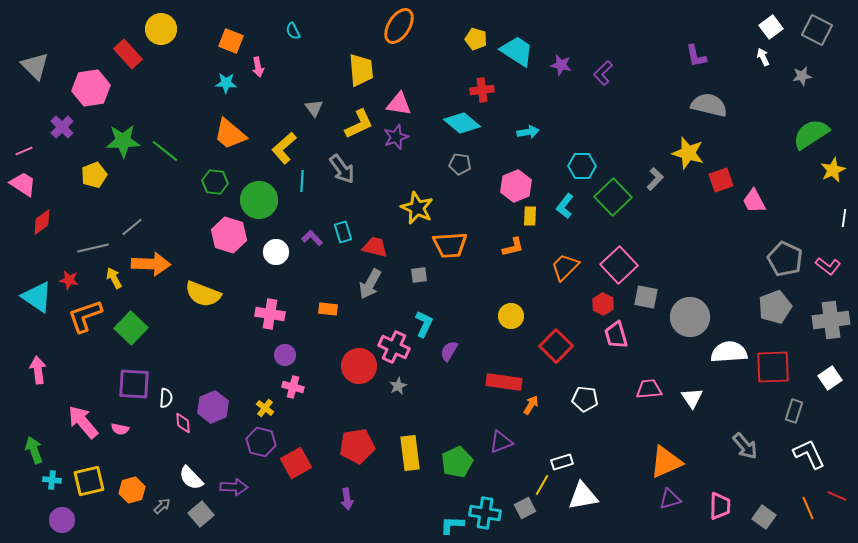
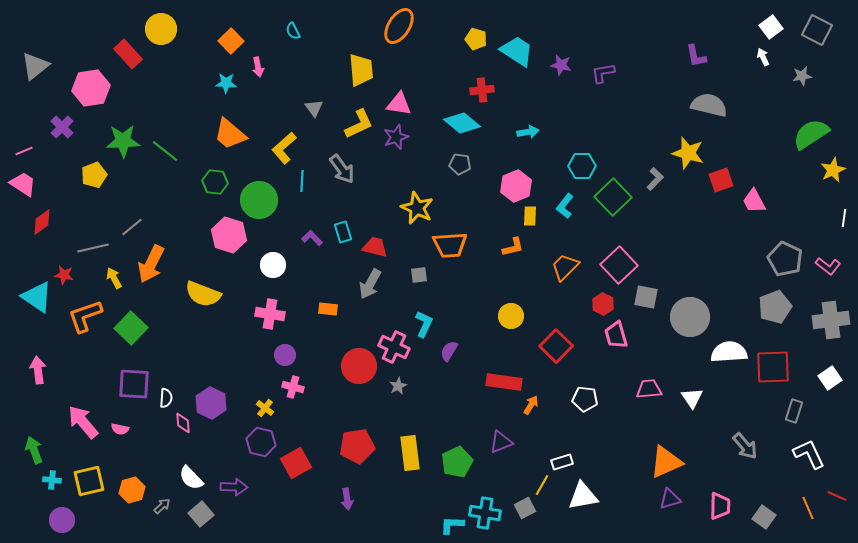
orange square at (231, 41): rotated 25 degrees clockwise
gray triangle at (35, 66): rotated 36 degrees clockwise
purple L-shape at (603, 73): rotated 35 degrees clockwise
white circle at (276, 252): moved 3 px left, 13 px down
orange arrow at (151, 264): rotated 114 degrees clockwise
red star at (69, 280): moved 5 px left, 5 px up
purple hexagon at (213, 407): moved 2 px left, 4 px up; rotated 12 degrees counterclockwise
